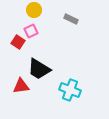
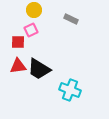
pink square: moved 1 px up
red square: rotated 32 degrees counterclockwise
red triangle: moved 3 px left, 20 px up
